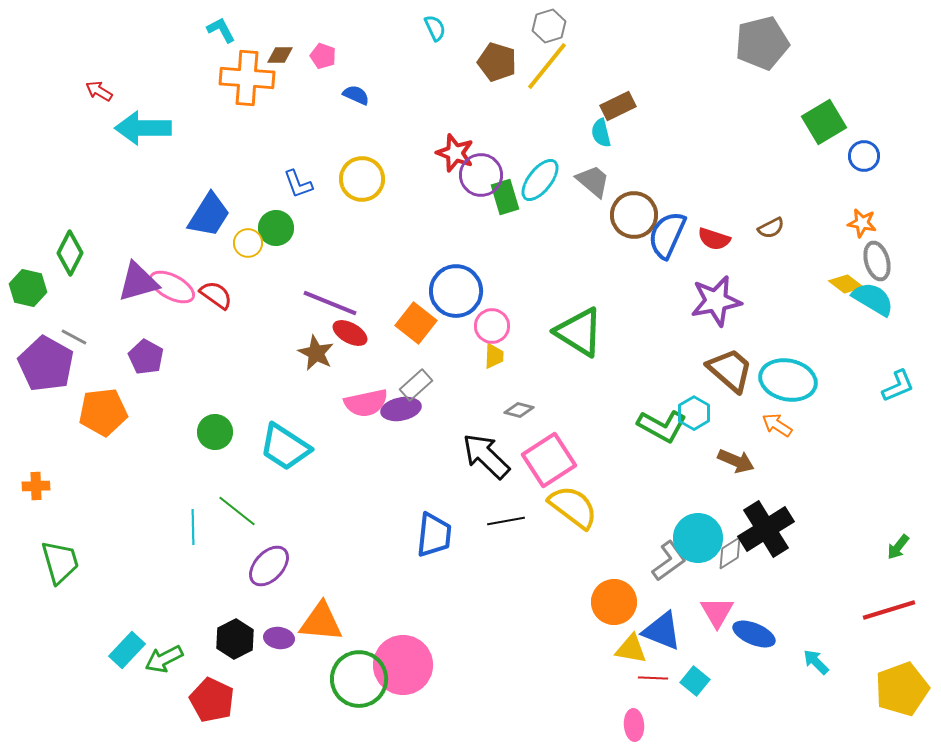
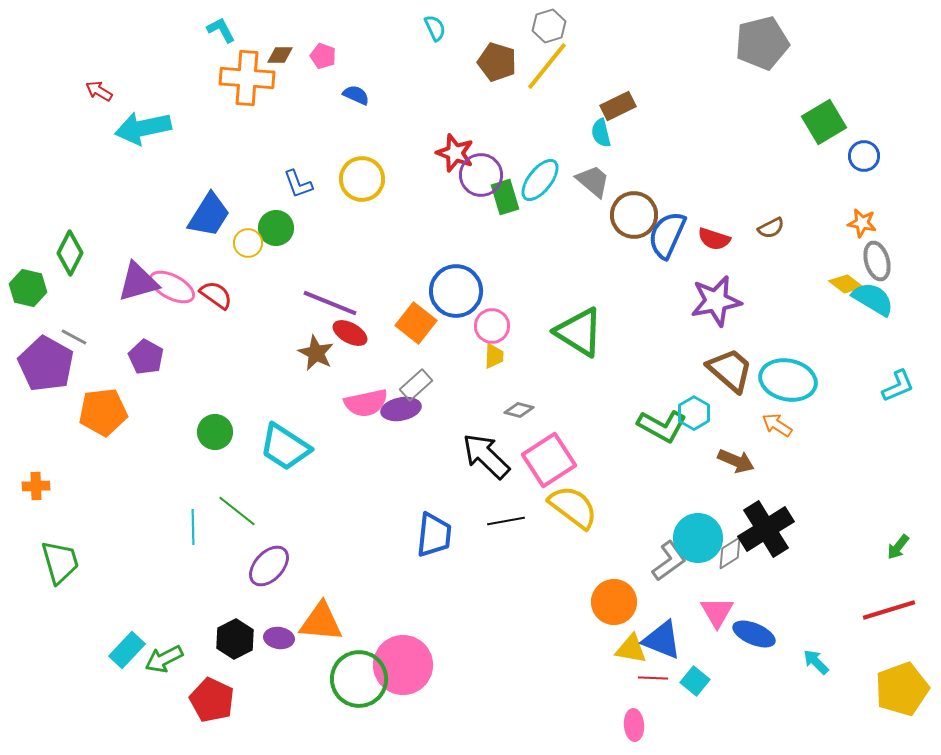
cyan arrow at (143, 128): rotated 12 degrees counterclockwise
blue triangle at (662, 631): moved 9 px down
